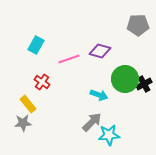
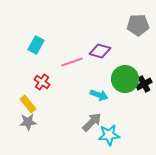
pink line: moved 3 px right, 3 px down
gray star: moved 5 px right, 1 px up
